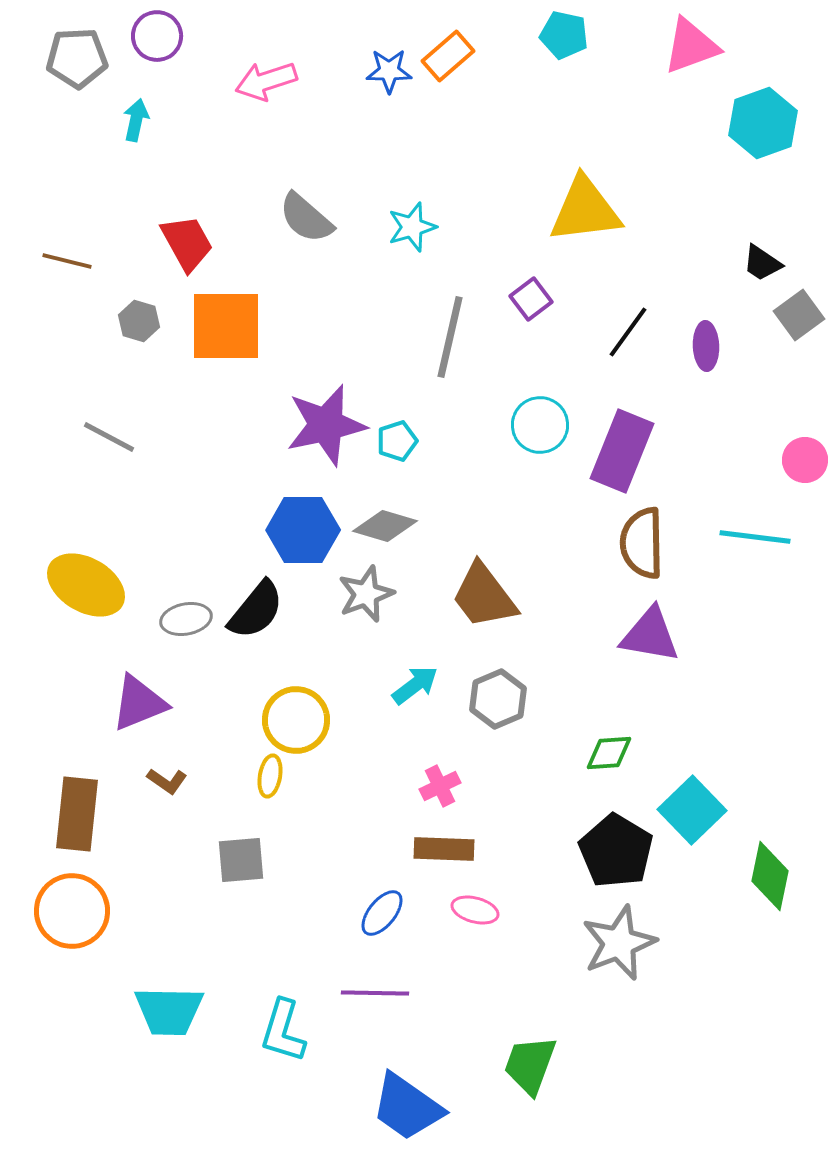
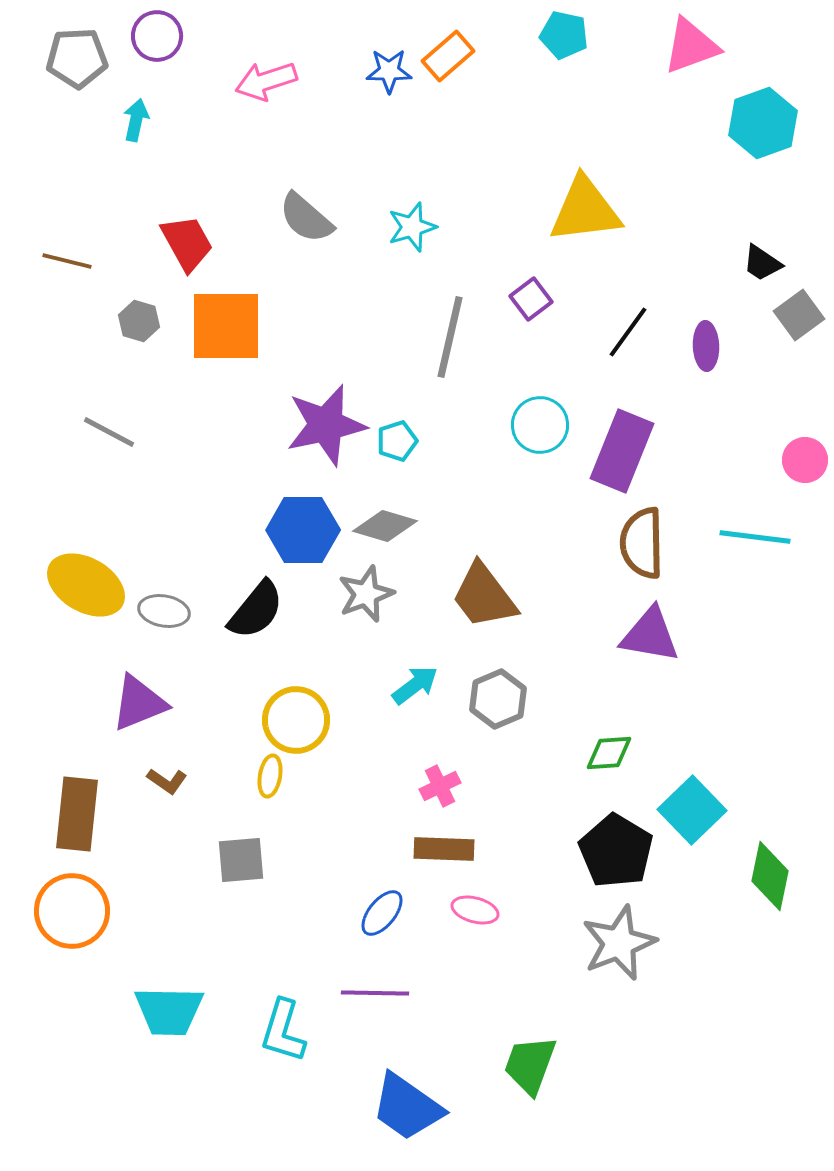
gray line at (109, 437): moved 5 px up
gray ellipse at (186, 619): moved 22 px left, 8 px up; rotated 21 degrees clockwise
